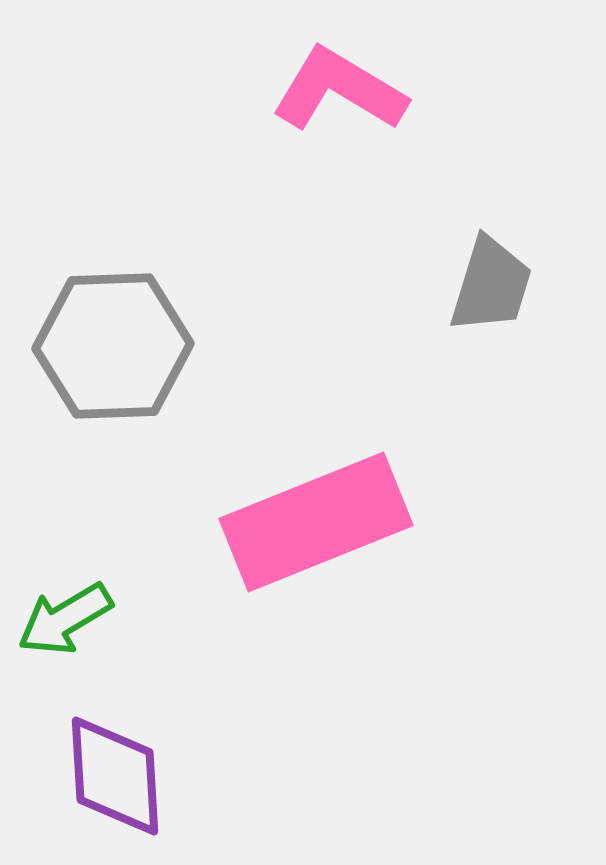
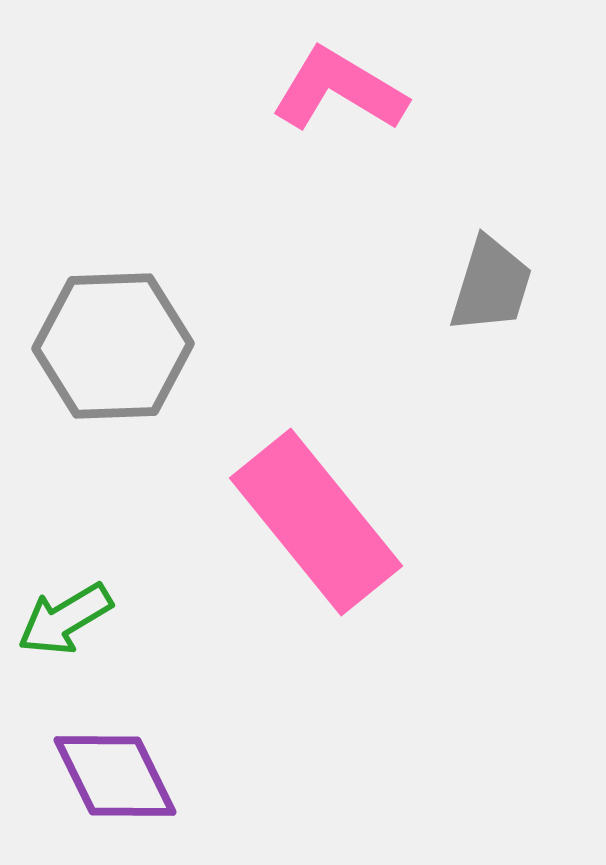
pink rectangle: rotated 73 degrees clockwise
purple diamond: rotated 23 degrees counterclockwise
